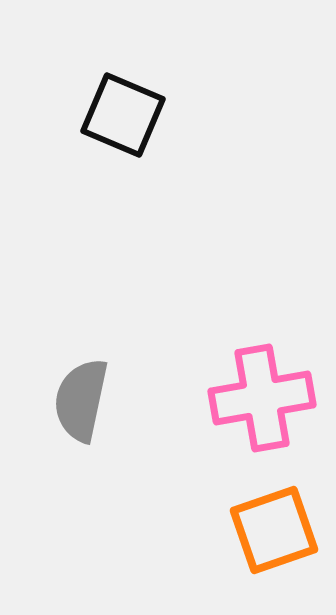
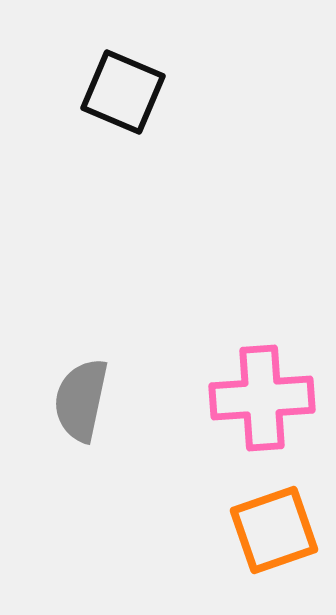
black square: moved 23 px up
pink cross: rotated 6 degrees clockwise
